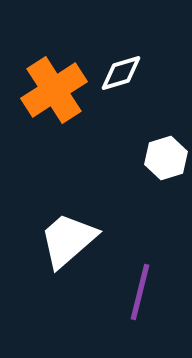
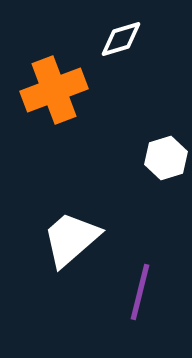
white diamond: moved 34 px up
orange cross: rotated 12 degrees clockwise
white trapezoid: moved 3 px right, 1 px up
